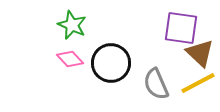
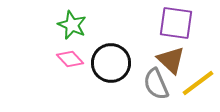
purple square: moved 5 px left, 5 px up
brown triangle: moved 29 px left, 7 px down
yellow line: rotated 9 degrees counterclockwise
